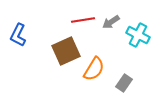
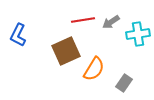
cyan cross: moved 1 px up; rotated 35 degrees counterclockwise
